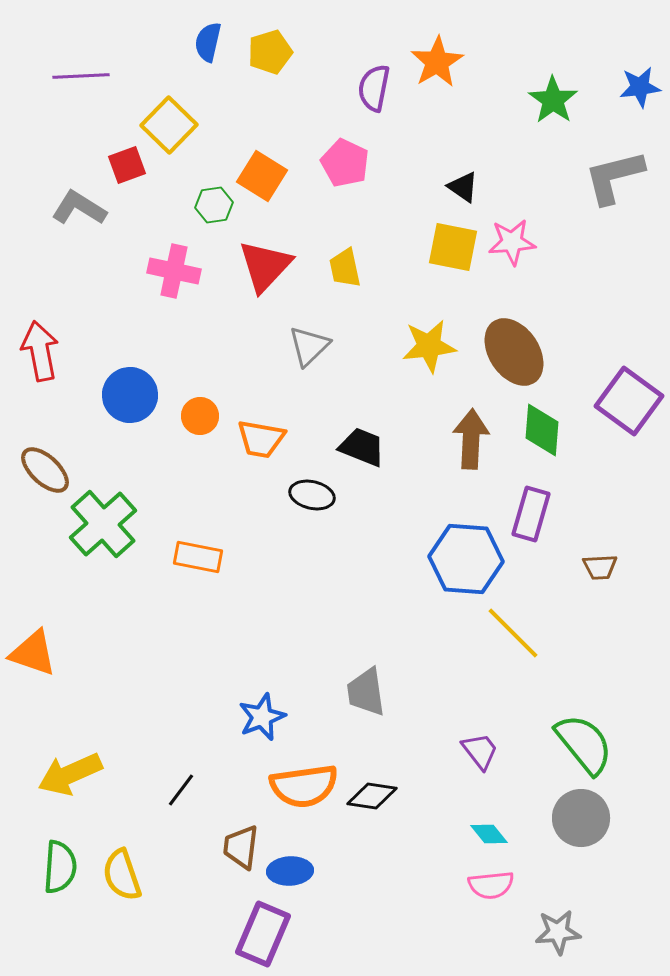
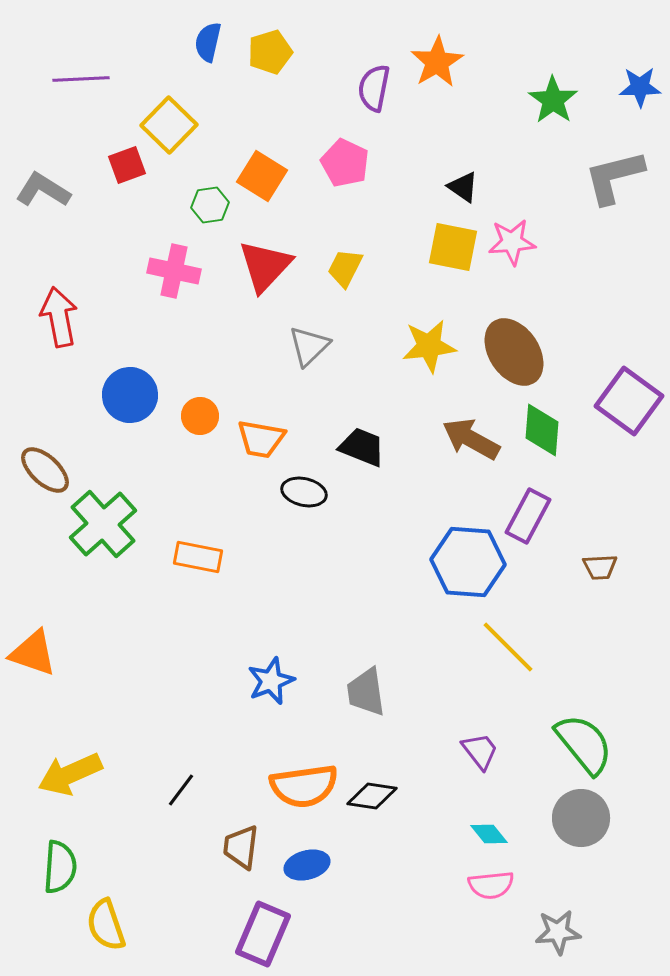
purple line at (81, 76): moved 3 px down
blue star at (640, 87): rotated 6 degrees clockwise
green hexagon at (214, 205): moved 4 px left
gray L-shape at (79, 208): moved 36 px left, 18 px up
yellow trapezoid at (345, 268): rotated 39 degrees clockwise
red arrow at (40, 351): moved 19 px right, 34 px up
brown arrow at (471, 439): rotated 64 degrees counterclockwise
black ellipse at (312, 495): moved 8 px left, 3 px up
purple rectangle at (531, 514): moved 3 px left, 2 px down; rotated 12 degrees clockwise
blue hexagon at (466, 559): moved 2 px right, 3 px down
yellow line at (513, 633): moved 5 px left, 14 px down
blue star at (262, 717): moved 9 px right, 36 px up
blue ellipse at (290, 871): moved 17 px right, 6 px up; rotated 12 degrees counterclockwise
yellow semicircle at (122, 875): moved 16 px left, 50 px down
